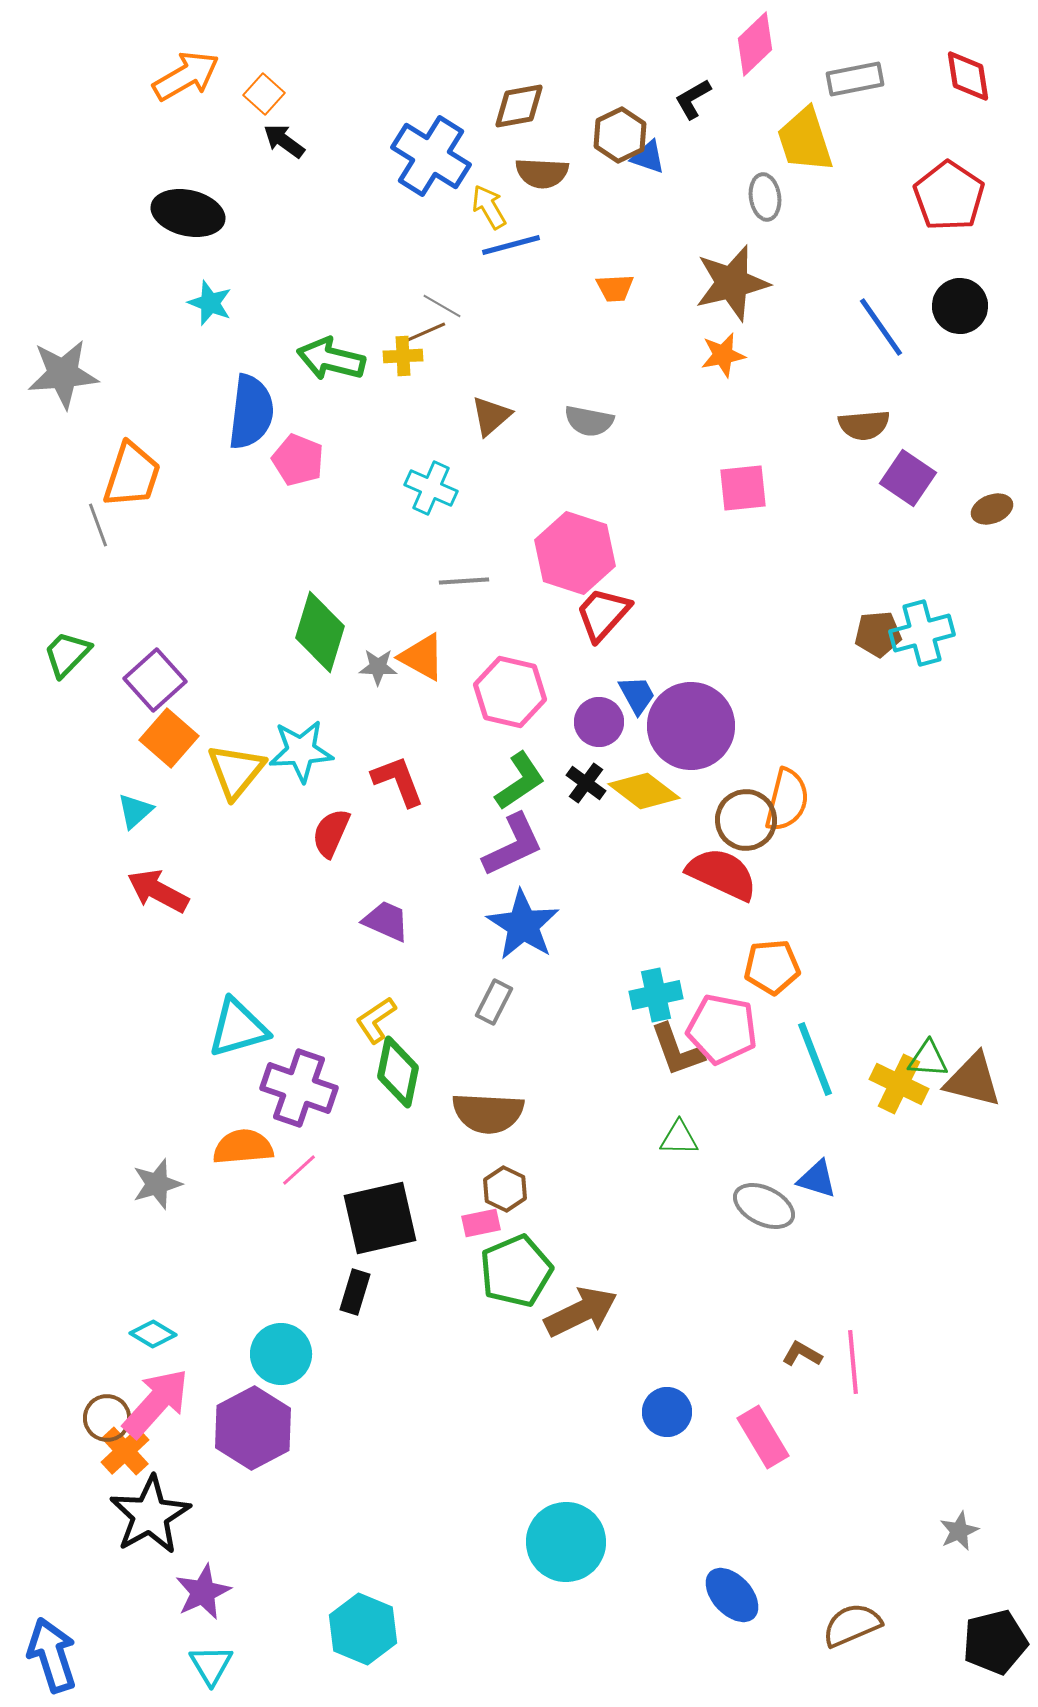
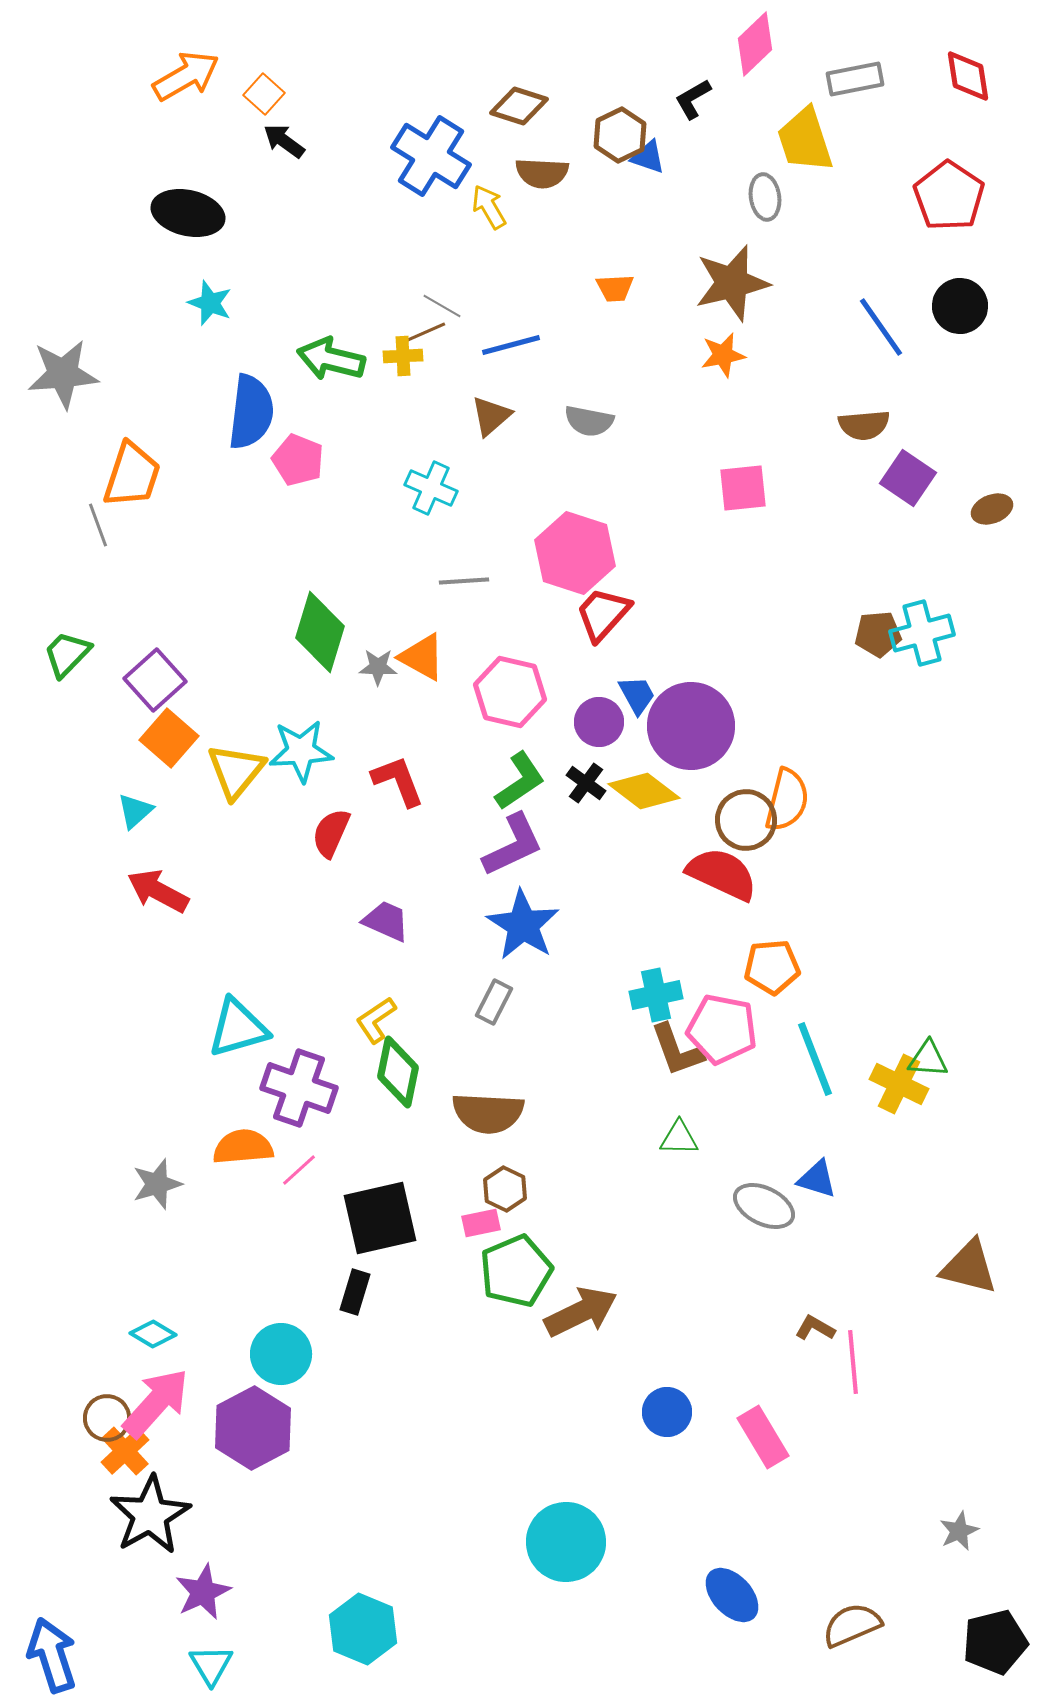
brown diamond at (519, 106): rotated 28 degrees clockwise
blue line at (511, 245): moved 100 px down
brown triangle at (973, 1080): moved 4 px left, 187 px down
brown L-shape at (802, 1354): moved 13 px right, 26 px up
